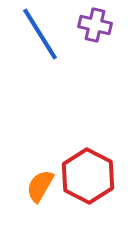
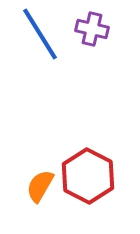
purple cross: moved 3 px left, 4 px down
